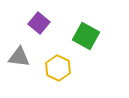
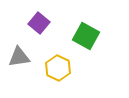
gray triangle: rotated 15 degrees counterclockwise
